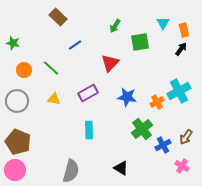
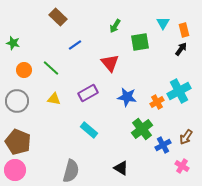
red triangle: rotated 24 degrees counterclockwise
cyan rectangle: rotated 48 degrees counterclockwise
